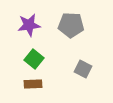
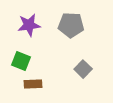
green square: moved 13 px left, 2 px down; rotated 18 degrees counterclockwise
gray square: rotated 18 degrees clockwise
